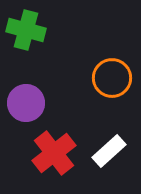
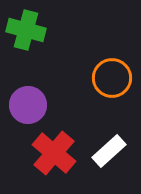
purple circle: moved 2 px right, 2 px down
red cross: rotated 12 degrees counterclockwise
